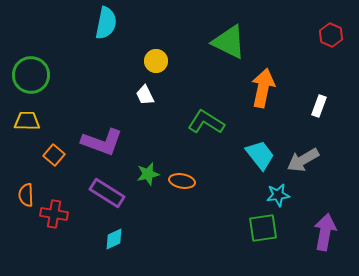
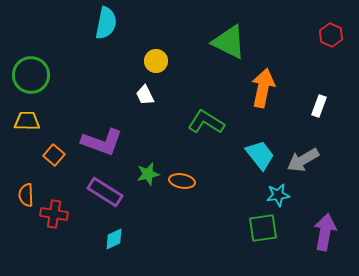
purple rectangle: moved 2 px left, 1 px up
